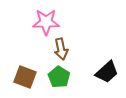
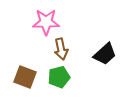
black trapezoid: moved 2 px left, 18 px up
green pentagon: rotated 25 degrees clockwise
